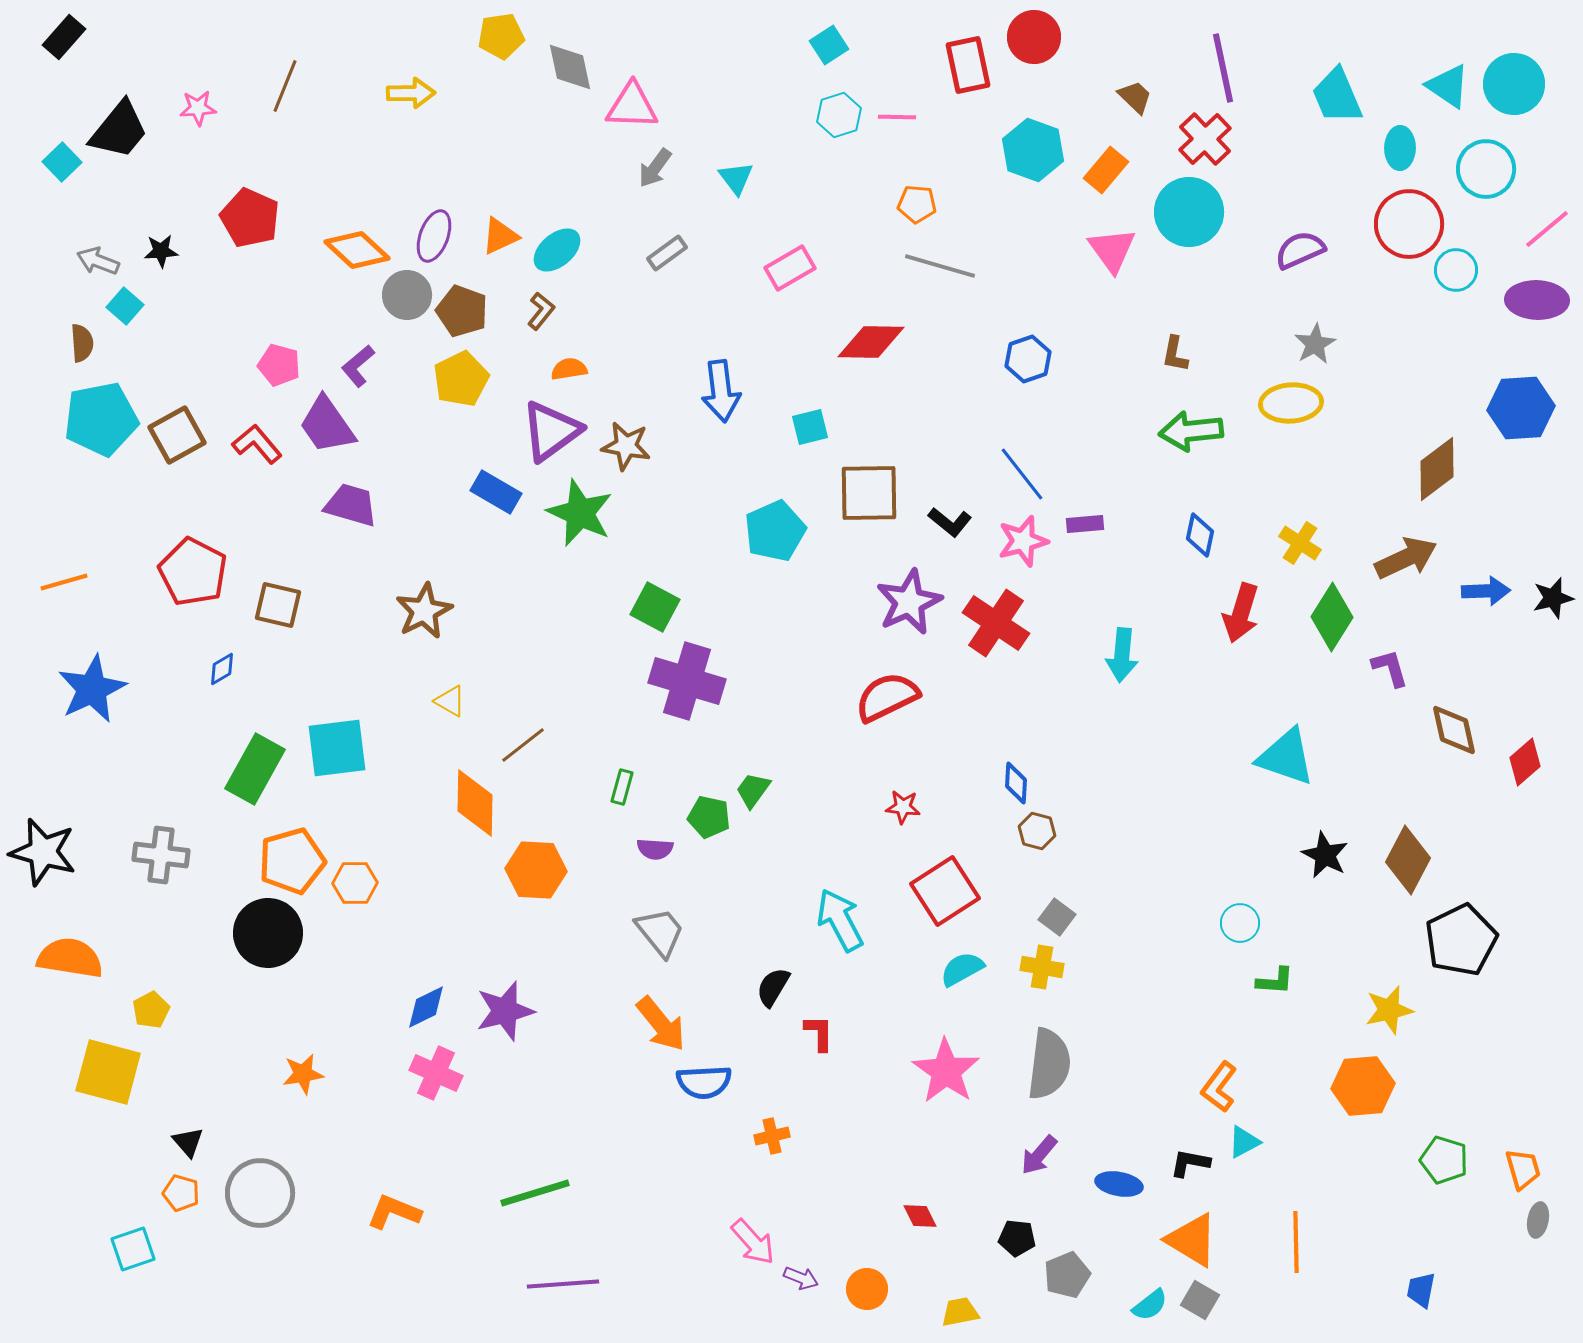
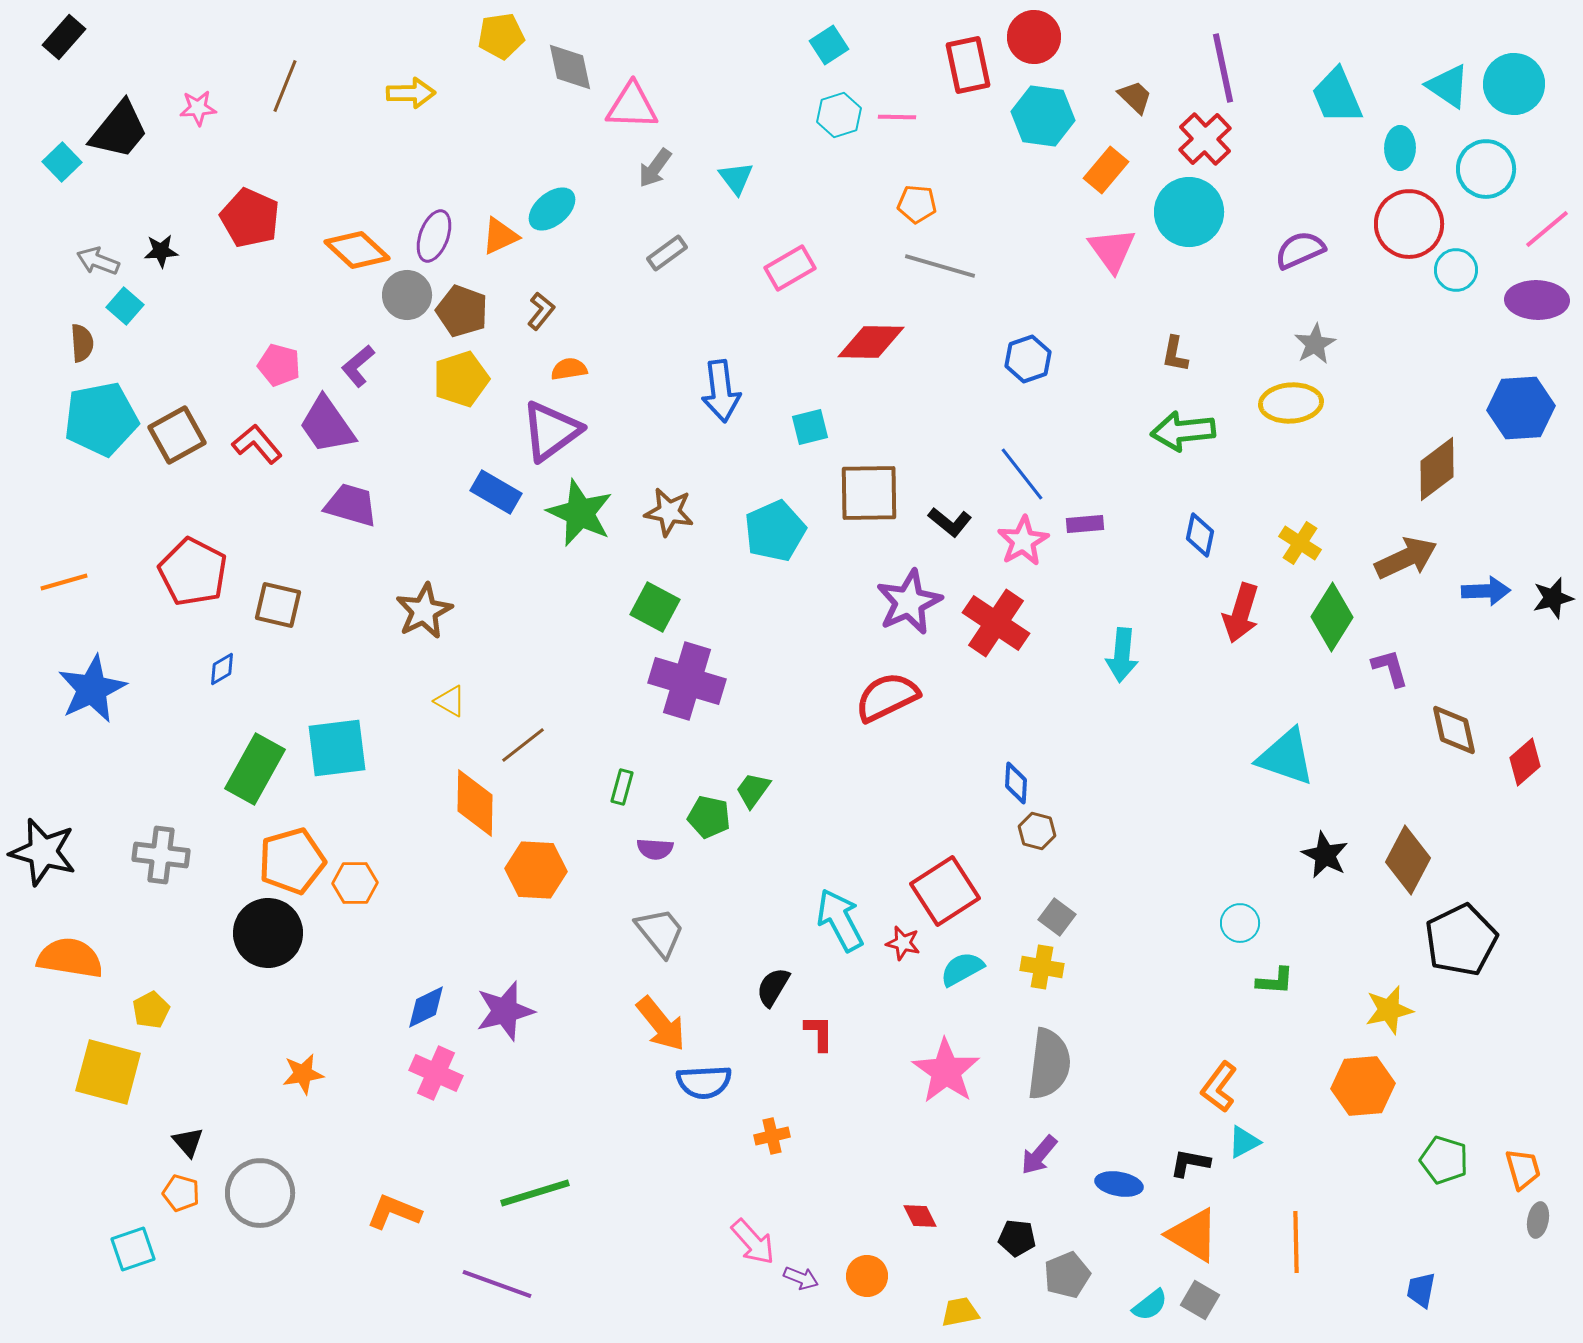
cyan hexagon at (1033, 150): moved 10 px right, 34 px up; rotated 12 degrees counterclockwise
cyan ellipse at (557, 250): moved 5 px left, 41 px up
yellow pentagon at (461, 379): rotated 8 degrees clockwise
green arrow at (1191, 431): moved 8 px left
brown star at (626, 446): moved 43 px right, 66 px down
pink star at (1023, 541): rotated 15 degrees counterclockwise
red star at (903, 807): moved 136 px down; rotated 8 degrees clockwise
orange triangle at (1192, 1240): moved 1 px right, 5 px up
purple line at (563, 1284): moved 66 px left; rotated 24 degrees clockwise
orange circle at (867, 1289): moved 13 px up
